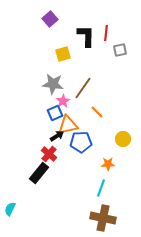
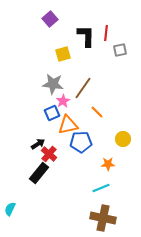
blue square: moved 3 px left
black arrow: moved 19 px left, 8 px down
cyan line: rotated 48 degrees clockwise
